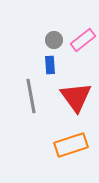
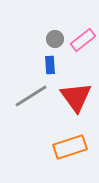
gray circle: moved 1 px right, 1 px up
gray line: rotated 68 degrees clockwise
orange rectangle: moved 1 px left, 2 px down
